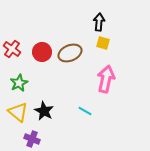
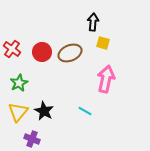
black arrow: moved 6 px left
yellow triangle: rotated 30 degrees clockwise
